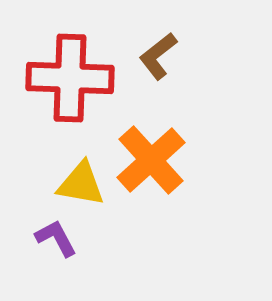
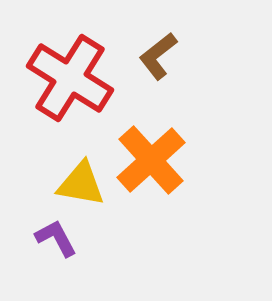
red cross: rotated 30 degrees clockwise
